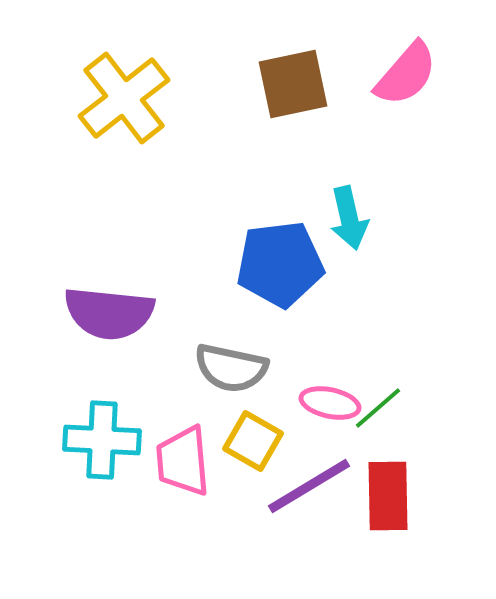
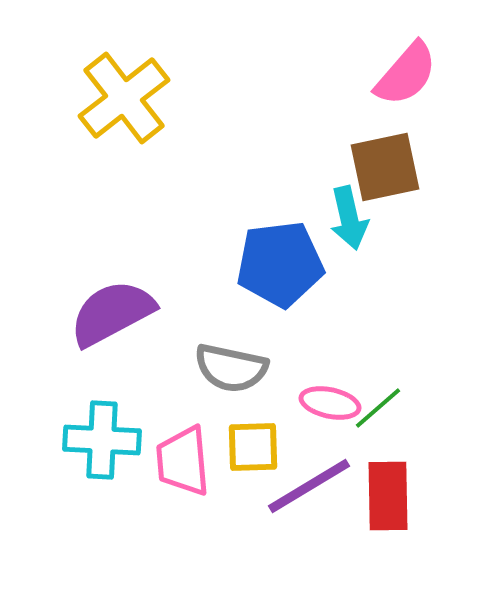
brown square: moved 92 px right, 83 px down
purple semicircle: moved 3 px right; rotated 146 degrees clockwise
yellow square: moved 6 px down; rotated 32 degrees counterclockwise
